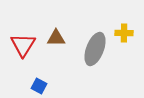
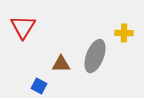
brown triangle: moved 5 px right, 26 px down
red triangle: moved 18 px up
gray ellipse: moved 7 px down
